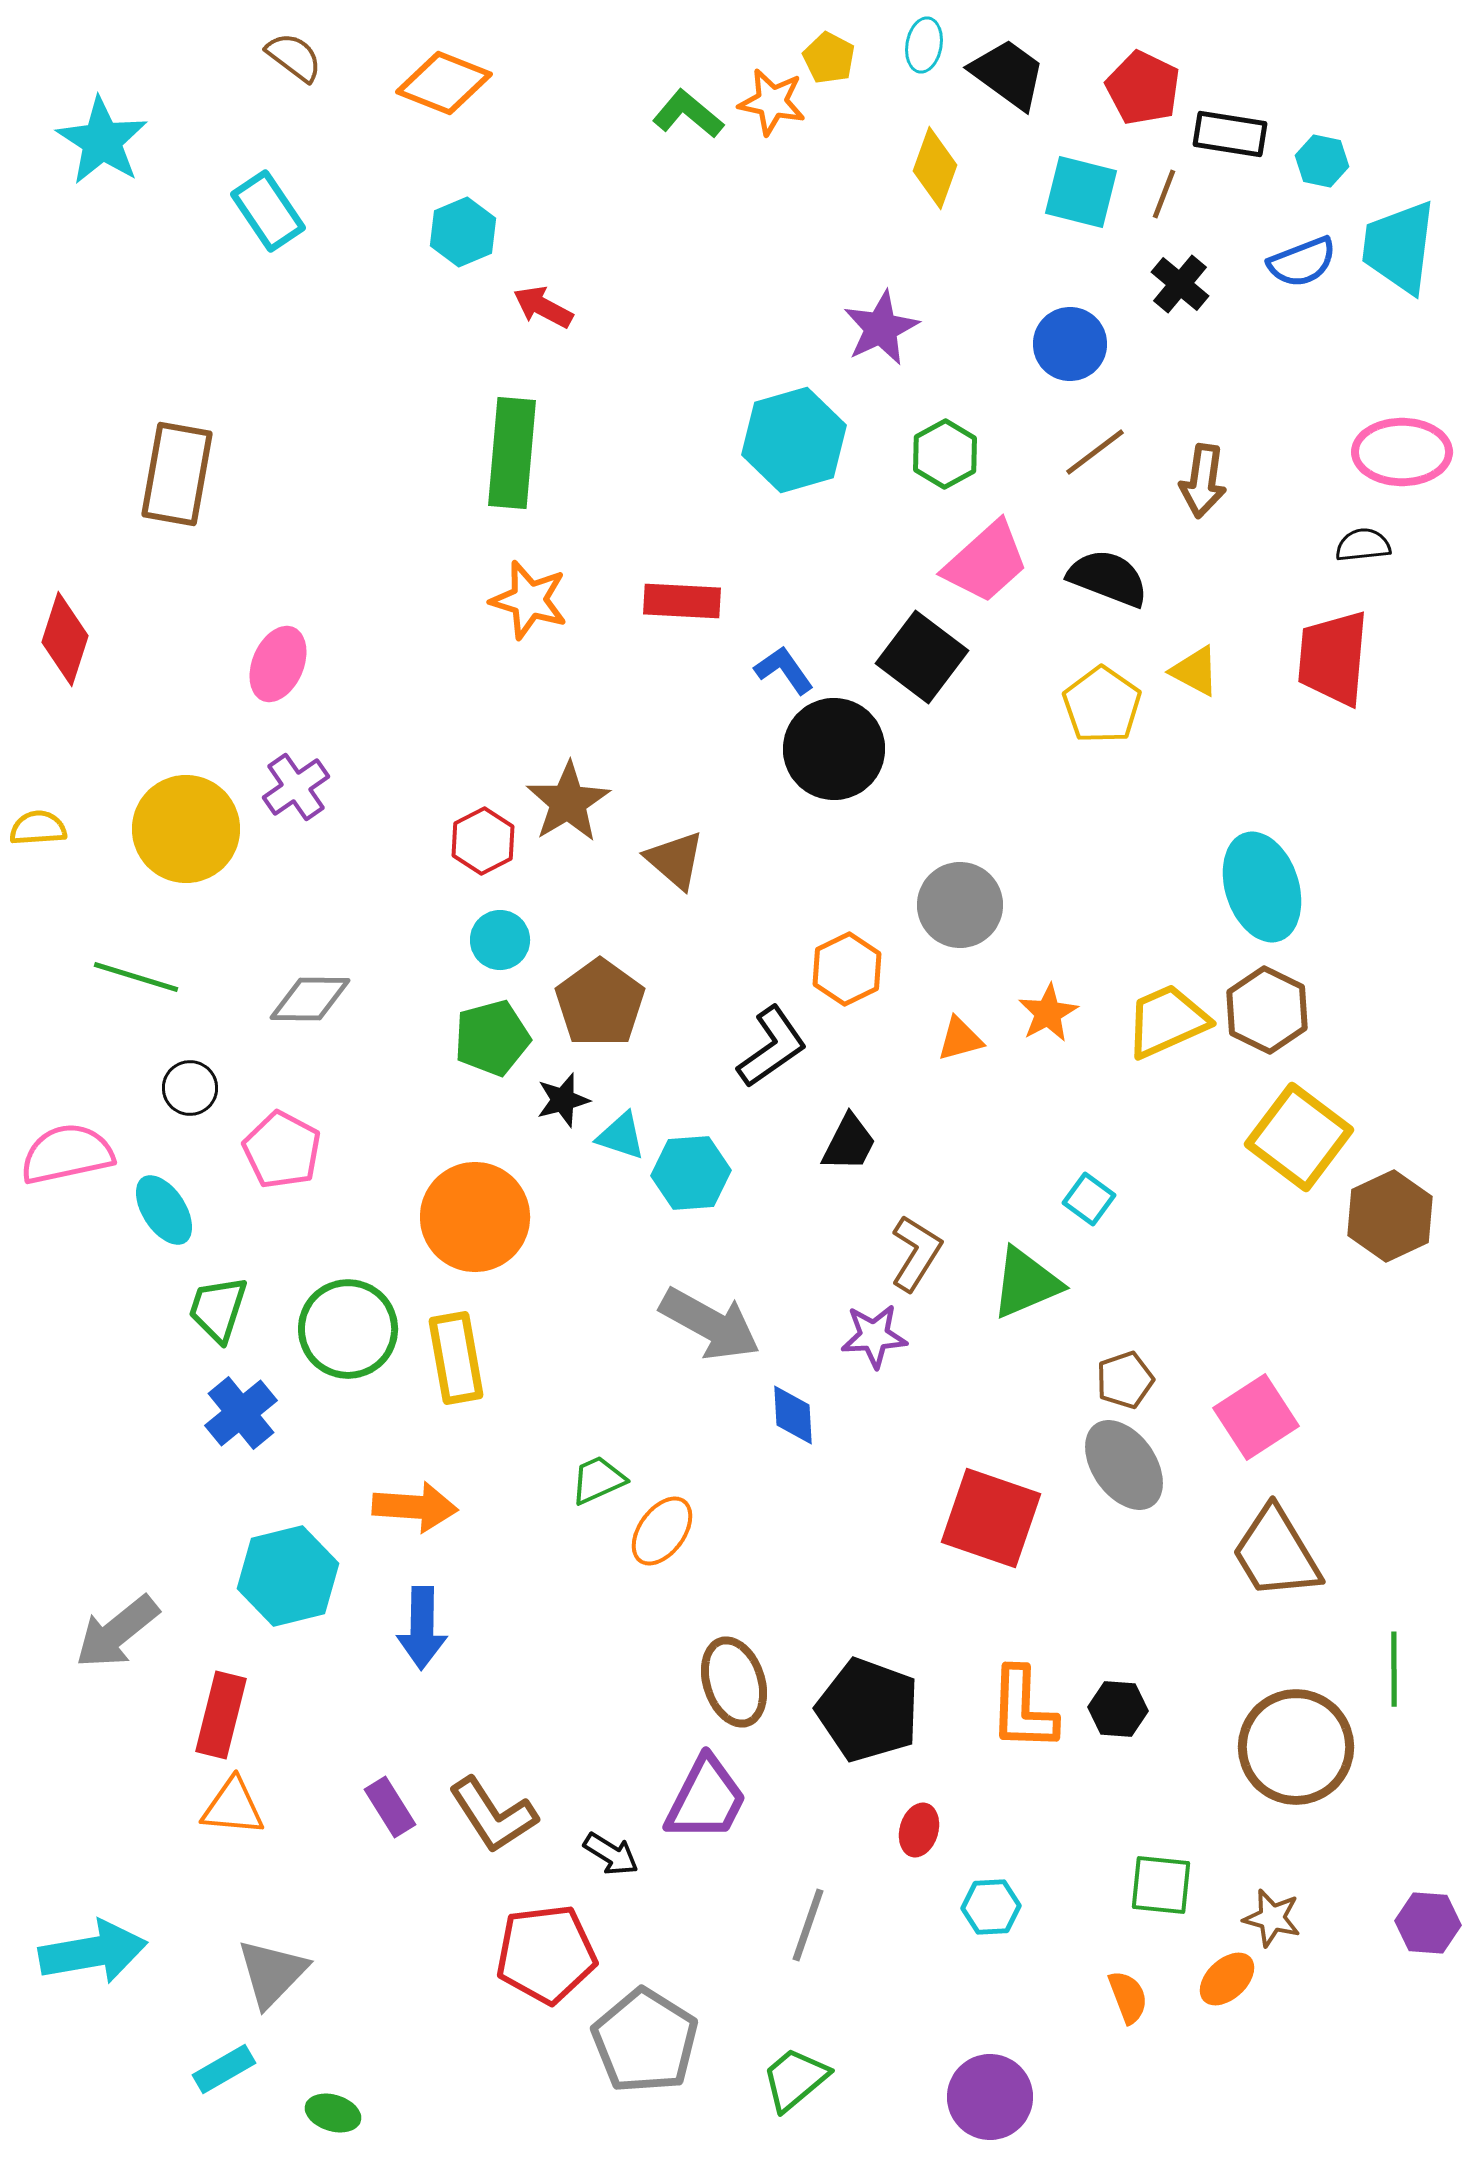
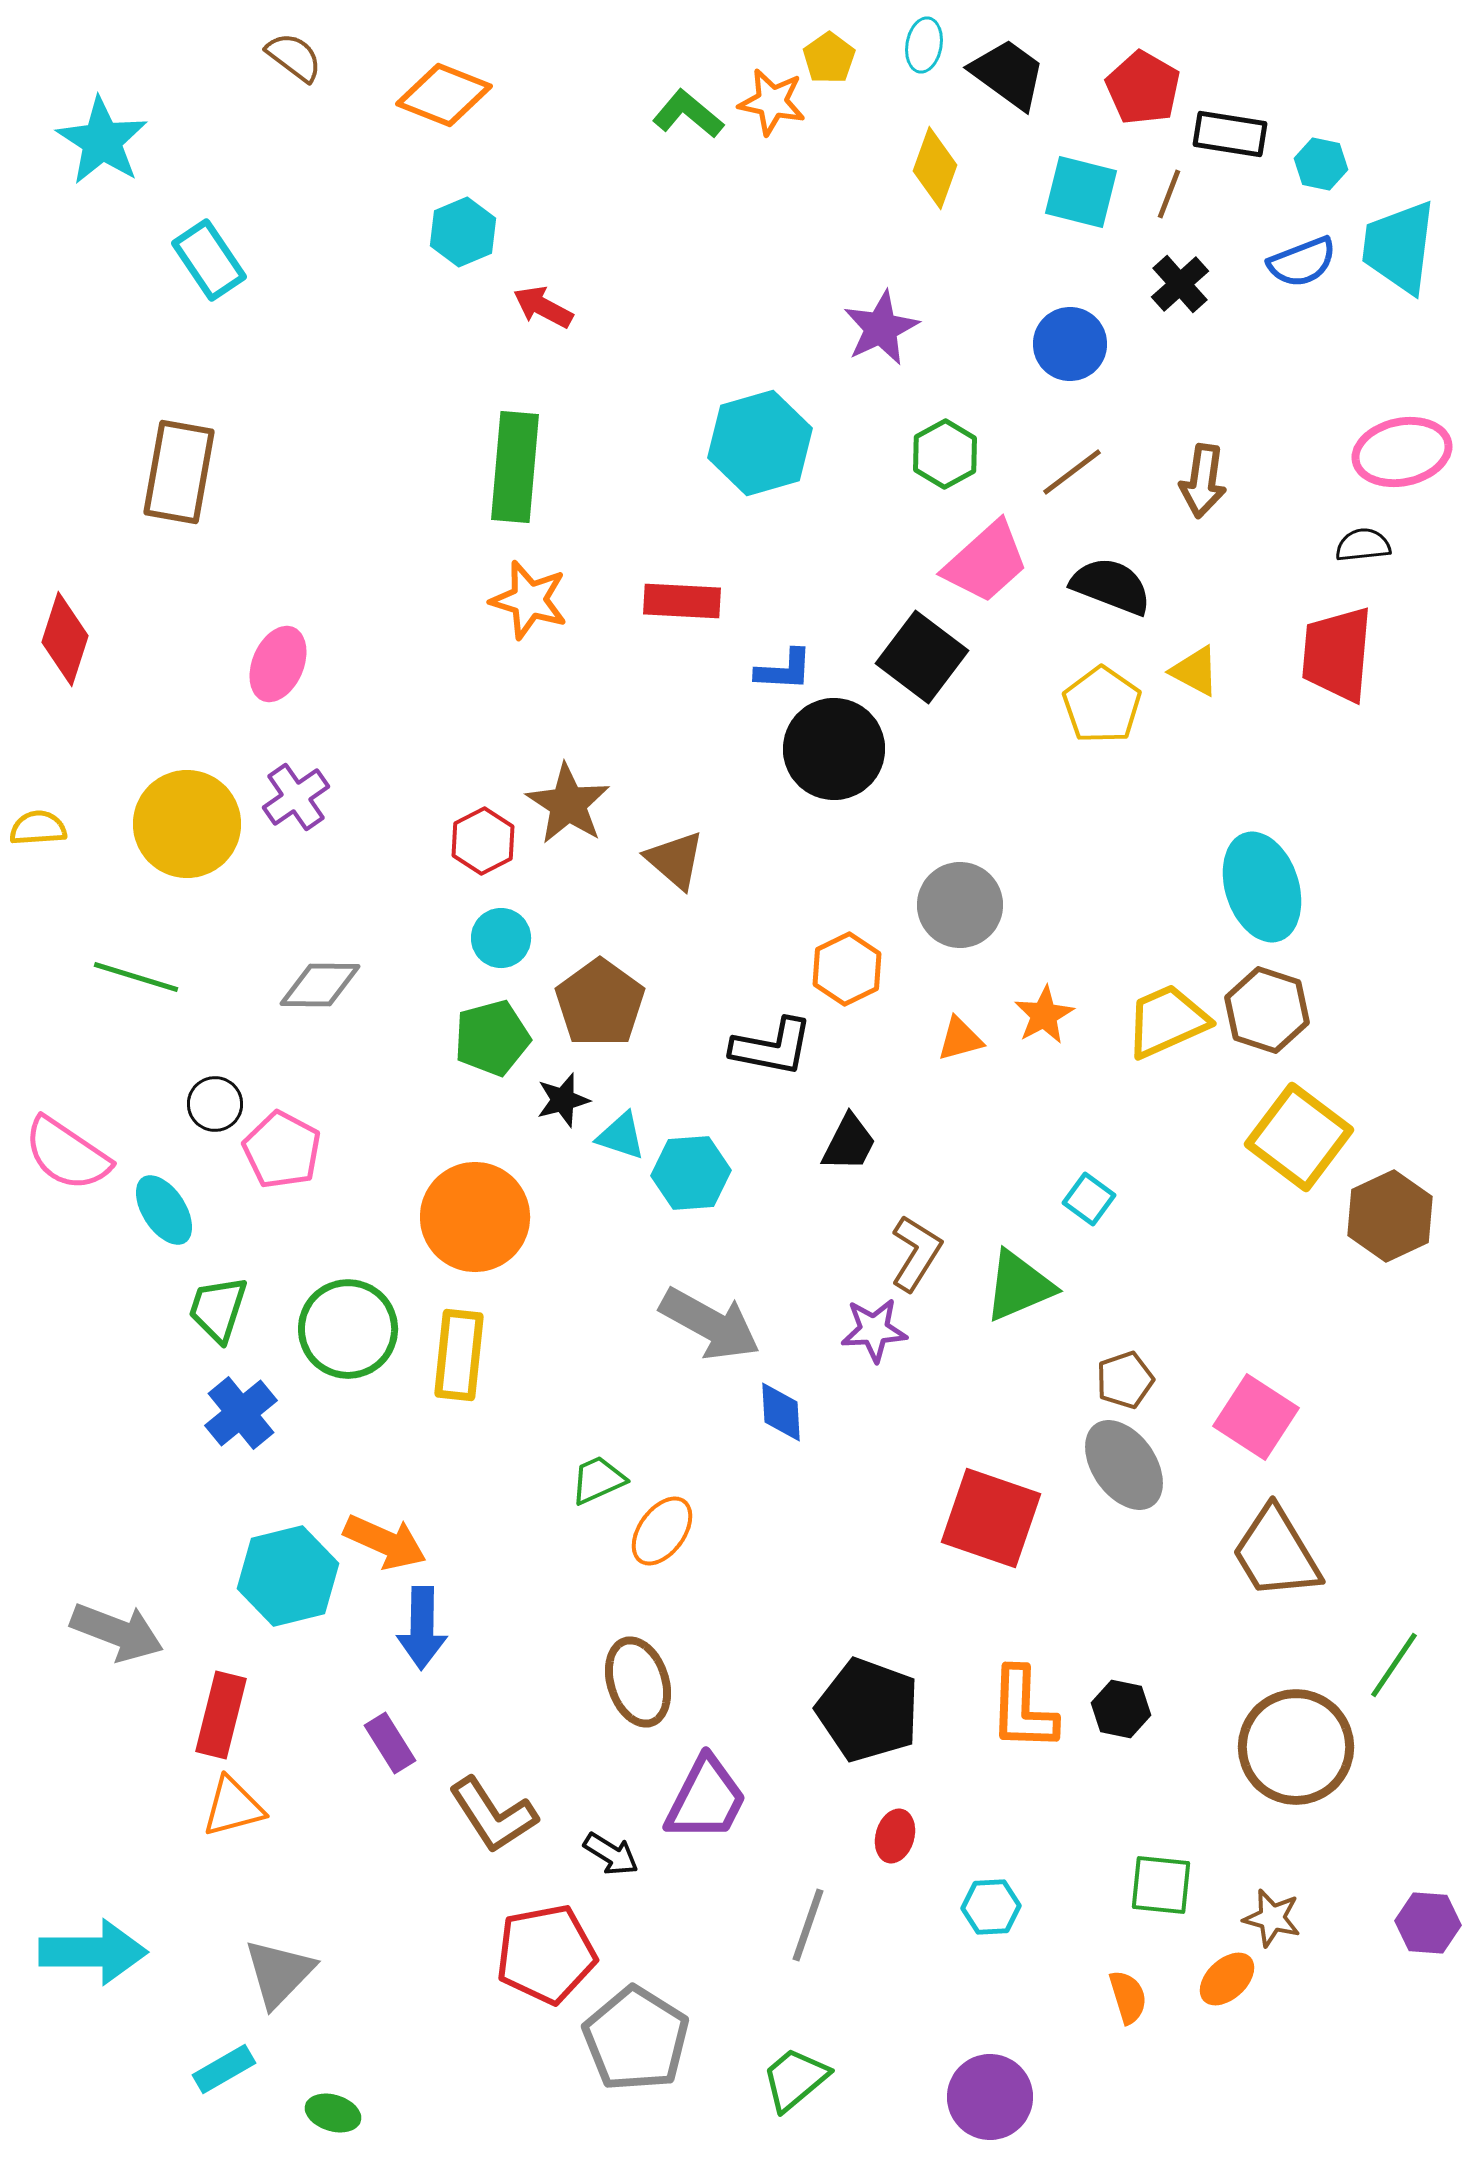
yellow pentagon at (829, 58): rotated 9 degrees clockwise
orange diamond at (444, 83): moved 12 px down
red pentagon at (1143, 88): rotated 4 degrees clockwise
cyan hexagon at (1322, 161): moved 1 px left, 3 px down
brown line at (1164, 194): moved 5 px right
cyan rectangle at (268, 211): moved 59 px left, 49 px down
black cross at (1180, 284): rotated 8 degrees clockwise
cyan hexagon at (794, 440): moved 34 px left, 3 px down
brown line at (1095, 452): moved 23 px left, 20 px down
pink ellipse at (1402, 452): rotated 12 degrees counterclockwise
green rectangle at (512, 453): moved 3 px right, 14 px down
brown rectangle at (177, 474): moved 2 px right, 2 px up
black semicircle at (1108, 578): moved 3 px right, 8 px down
red trapezoid at (1333, 658): moved 4 px right, 4 px up
blue L-shape at (784, 670): rotated 128 degrees clockwise
purple cross at (296, 787): moved 10 px down
brown star at (568, 802): moved 2 px down; rotated 8 degrees counterclockwise
yellow circle at (186, 829): moved 1 px right, 5 px up
cyan circle at (500, 940): moved 1 px right, 2 px up
gray diamond at (310, 999): moved 10 px right, 14 px up
brown hexagon at (1267, 1010): rotated 8 degrees counterclockwise
orange star at (1048, 1013): moved 4 px left, 2 px down
black L-shape at (772, 1047): rotated 46 degrees clockwise
black circle at (190, 1088): moved 25 px right, 16 px down
pink semicircle at (67, 1154): rotated 134 degrees counterclockwise
green triangle at (1026, 1283): moved 7 px left, 3 px down
purple star at (874, 1336): moved 6 px up
yellow rectangle at (456, 1358): moved 3 px right, 3 px up; rotated 16 degrees clockwise
blue diamond at (793, 1415): moved 12 px left, 3 px up
pink square at (1256, 1417): rotated 24 degrees counterclockwise
orange arrow at (415, 1507): moved 30 px left, 35 px down; rotated 20 degrees clockwise
gray arrow at (117, 1632): rotated 120 degrees counterclockwise
green line at (1394, 1669): moved 4 px up; rotated 34 degrees clockwise
brown ellipse at (734, 1682): moved 96 px left
black hexagon at (1118, 1709): moved 3 px right; rotated 8 degrees clockwise
orange triangle at (233, 1807): rotated 20 degrees counterclockwise
purple rectangle at (390, 1807): moved 64 px up
red ellipse at (919, 1830): moved 24 px left, 6 px down
cyan arrow at (93, 1952): rotated 10 degrees clockwise
red pentagon at (546, 1954): rotated 4 degrees counterclockwise
gray triangle at (272, 1973): moved 7 px right
orange semicircle at (1128, 1997): rotated 4 degrees clockwise
gray pentagon at (645, 2041): moved 9 px left, 2 px up
